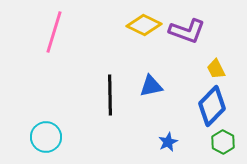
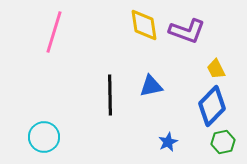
yellow diamond: rotated 56 degrees clockwise
cyan circle: moved 2 px left
green hexagon: rotated 20 degrees clockwise
